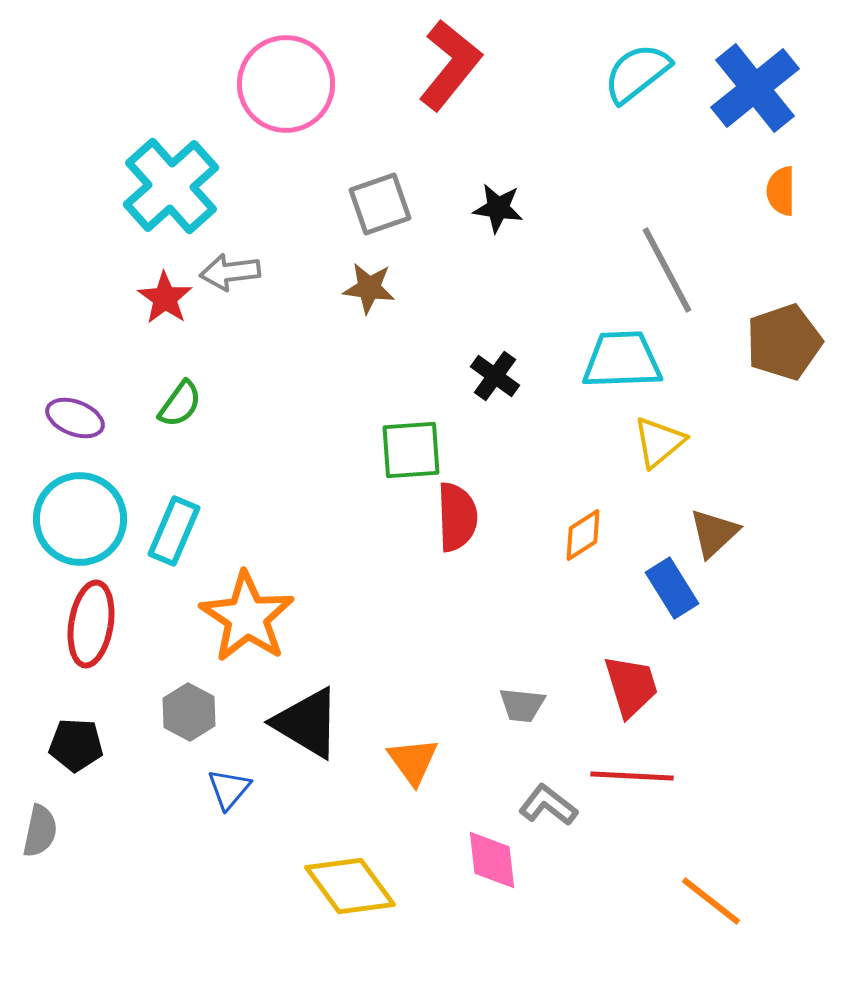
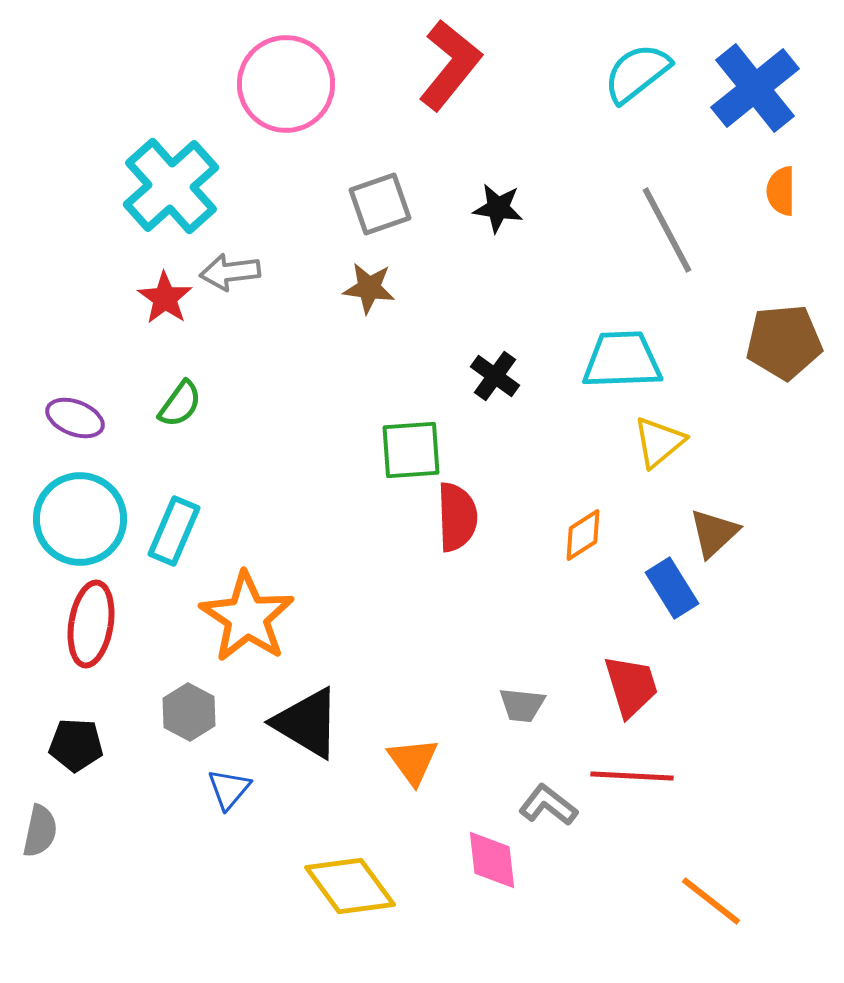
gray line: moved 40 px up
brown pentagon: rotated 14 degrees clockwise
